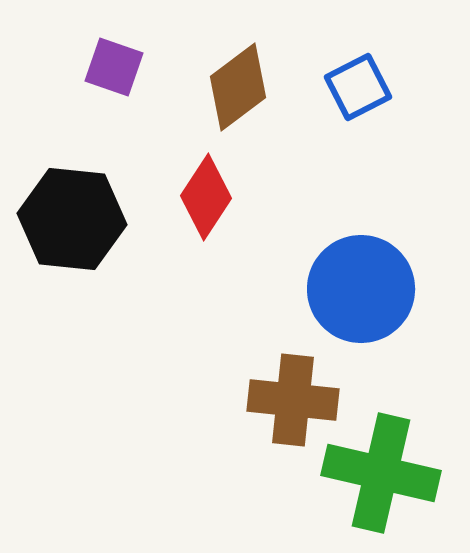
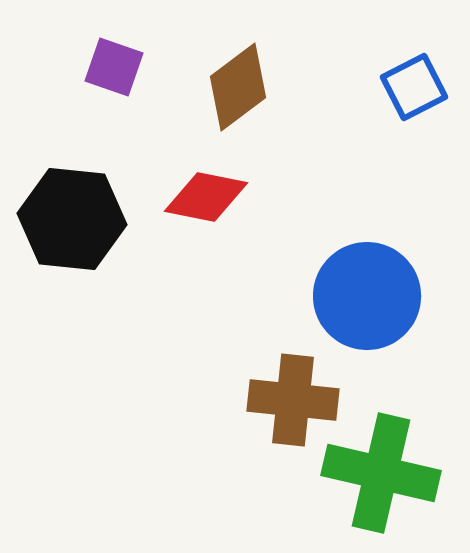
blue square: moved 56 px right
red diamond: rotated 68 degrees clockwise
blue circle: moved 6 px right, 7 px down
